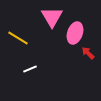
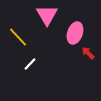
pink triangle: moved 5 px left, 2 px up
yellow line: moved 1 px up; rotated 15 degrees clockwise
white line: moved 5 px up; rotated 24 degrees counterclockwise
